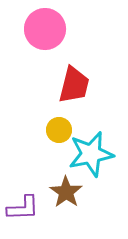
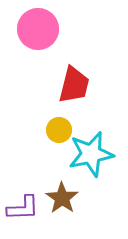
pink circle: moved 7 px left
brown star: moved 4 px left, 6 px down
